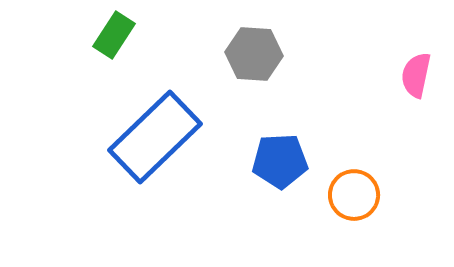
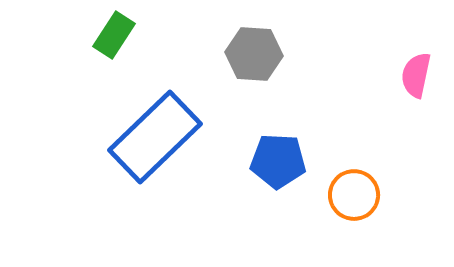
blue pentagon: moved 2 px left; rotated 6 degrees clockwise
